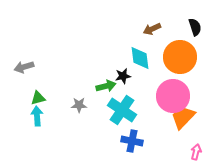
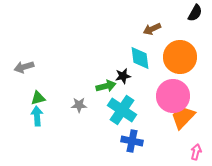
black semicircle: moved 14 px up; rotated 48 degrees clockwise
